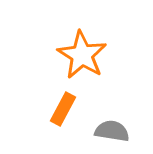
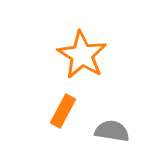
orange rectangle: moved 2 px down
